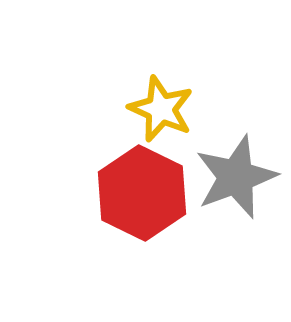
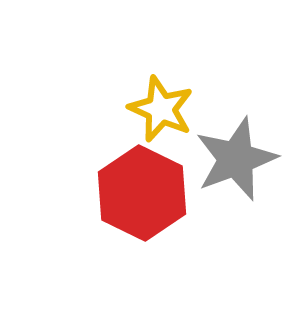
gray star: moved 18 px up
